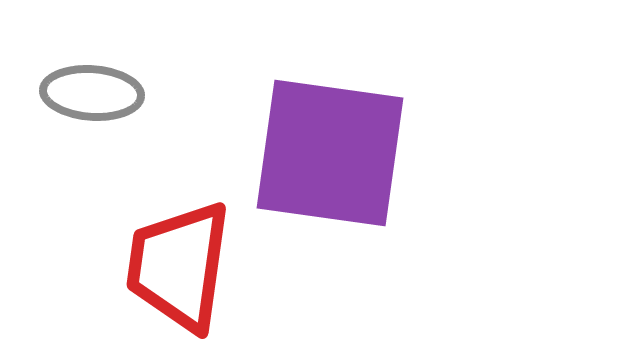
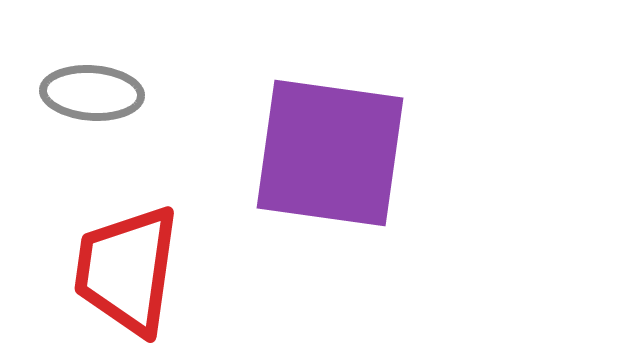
red trapezoid: moved 52 px left, 4 px down
